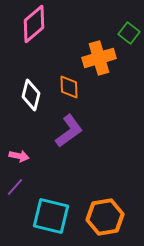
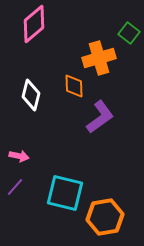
orange diamond: moved 5 px right, 1 px up
purple L-shape: moved 31 px right, 14 px up
cyan square: moved 14 px right, 23 px up
